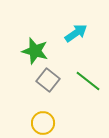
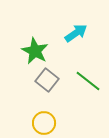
green star: rotated 12 degrees clockwise
gray square: moved 1 px left
yellow circle: moved 1 px right
